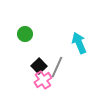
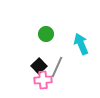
green circle: moved 21 px right
cyan arrow: moved 2 px right, 1 px down
pink cross: rotated 30 degrees clockwise
